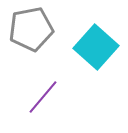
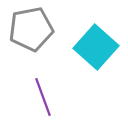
purple line: rotated 60 degrees counterclockwise
